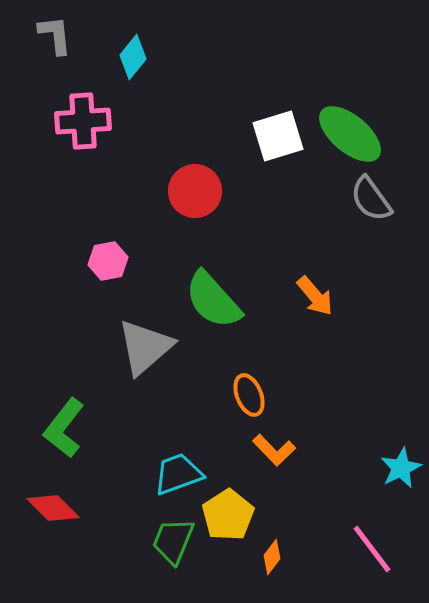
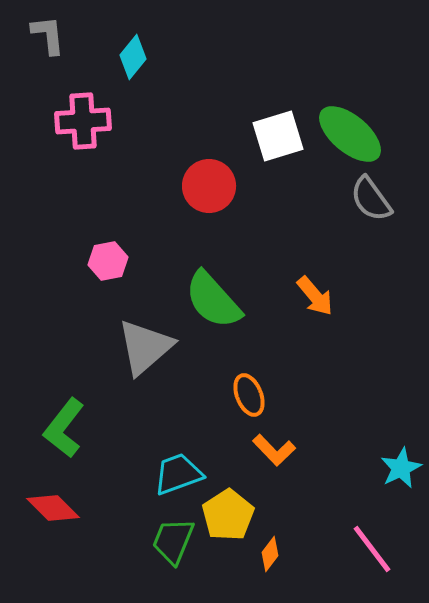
gray L-shape: moved 7 px left
red circle: moved 14 px right, 5 px up
orange diamond: moved 2 px left, 3 px up
